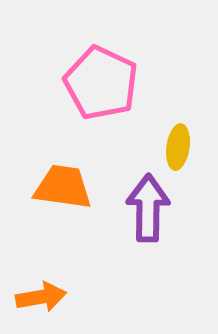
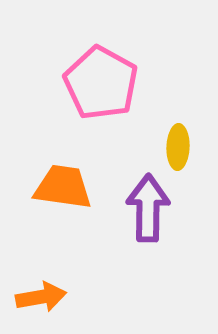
pink pentagon: rotated 4 degrees clockwise
yellow ellipse: rotated 6 degrees counterclockwise
